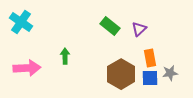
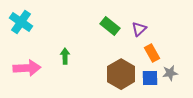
orange rectangle: moved 2 px right, 5 px up; rotated 18 degrees counterclockwise
